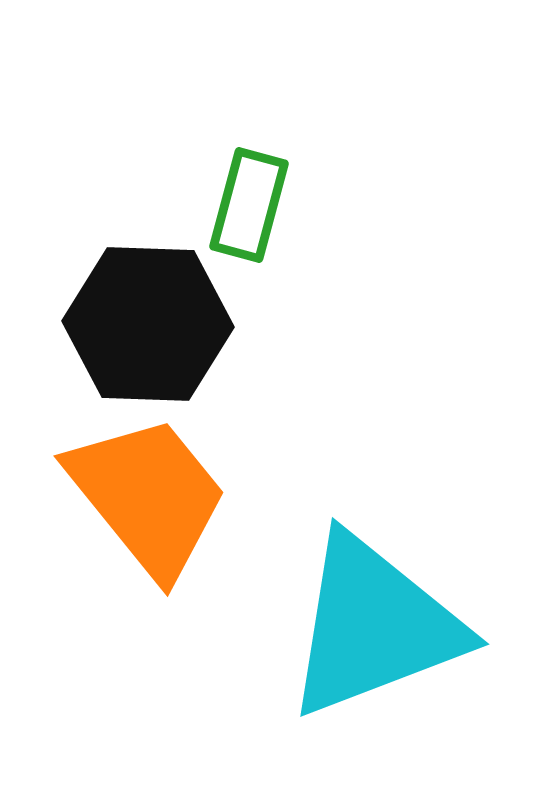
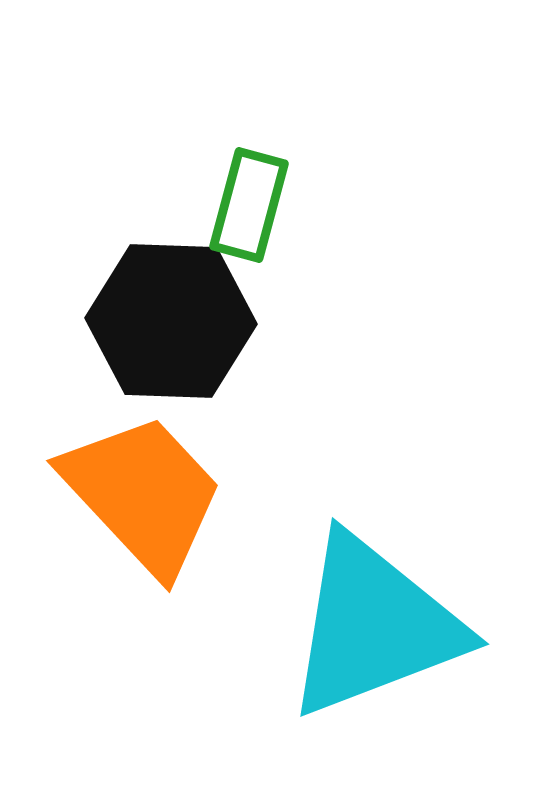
black hexagon: moved 23 px right, 3 px up
orange trapezoid: moved 5 px left, 2 px up; rotated 4 degrees counterclockwise
